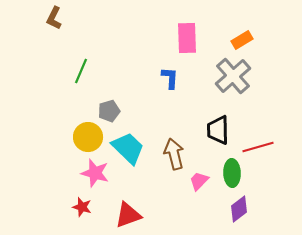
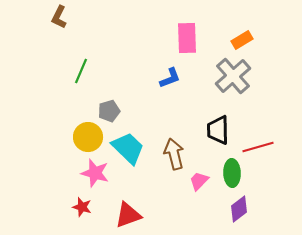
brown L-shape: moved 5 px right, 1 px up
blue L-shape: rotated 65 degrees clockwise
